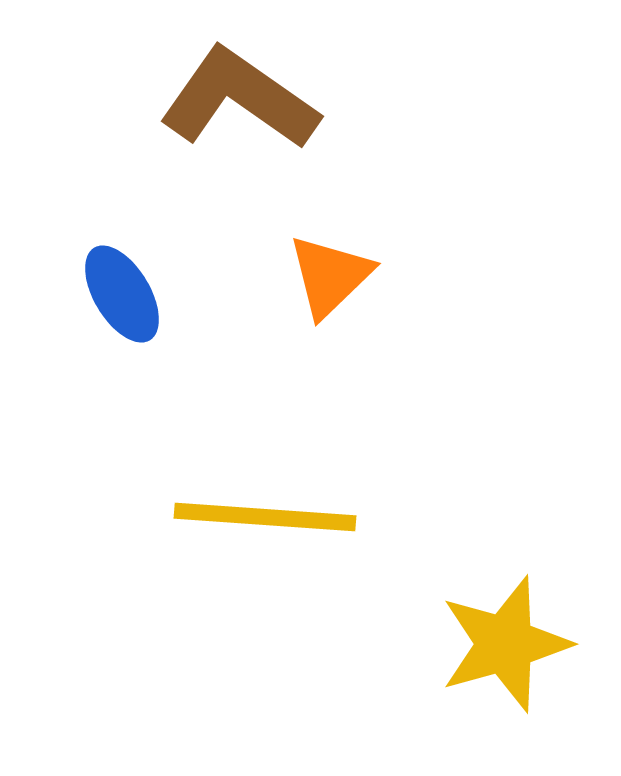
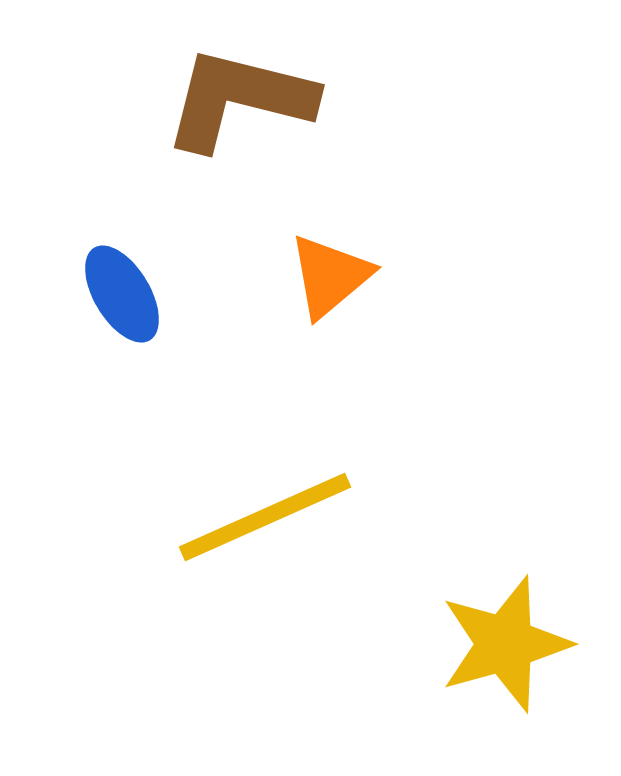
brown L-shape: rotated 21 degrees counterclockwise
orange triangle: rotated 4 degrees clockwise
yellow line: rotated 28 degrees counterclockwise
